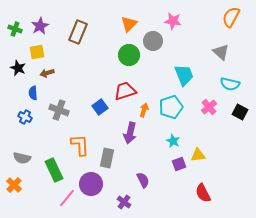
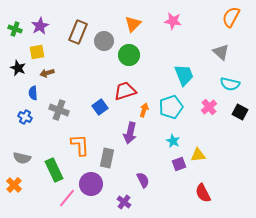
orange triangle: moved 4 px right
gray circle: moved 49 px left
